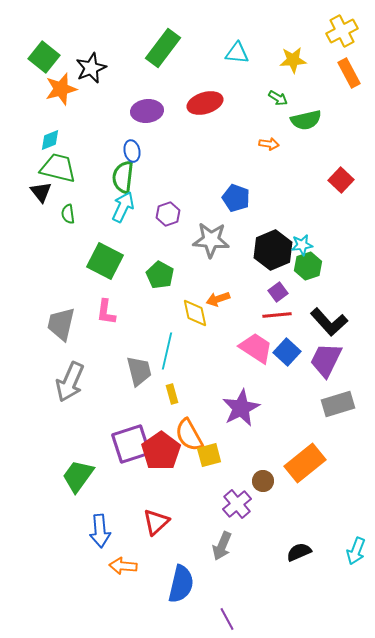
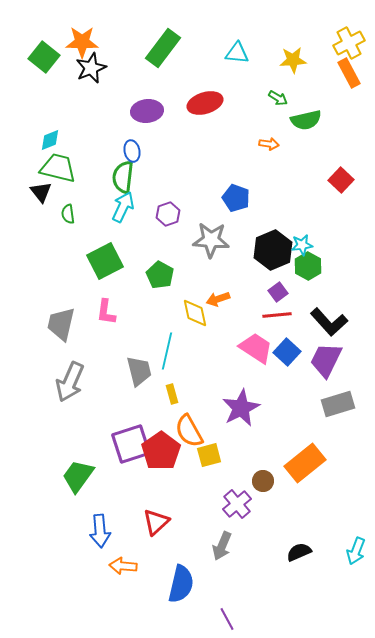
yellow cross at (342, 31): moved 7 px right, 12 px down
orange star at (61, 89): moved 21 px right, 47 px up; rotated 16 degrees clockwise
green square at (105, 261): rotated 36 degrees clockwise
green hexagon at (308, 266): rotated 12 degrees counterclockwise
orange semicircle at (189, 435): moved 4 px up
